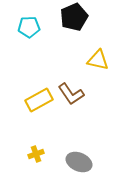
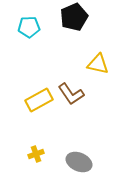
yellow triangle: moved 4 px down
